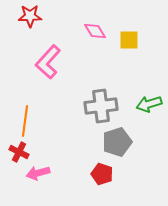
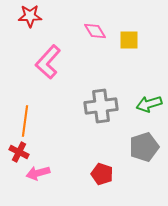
gray pentagon: moved 27 px right, 5 px down
